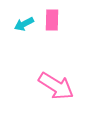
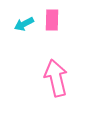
pink arrow: moved 8 px up; rotated 135 degrees counterclockwise
